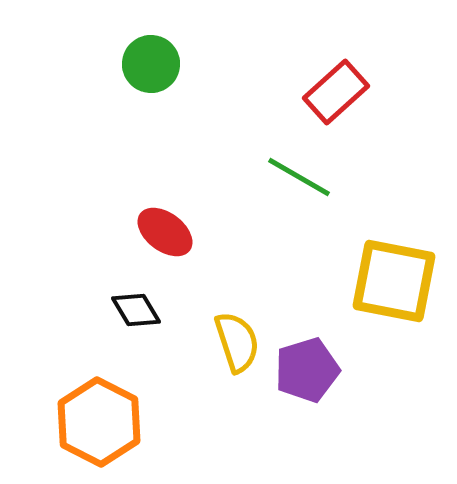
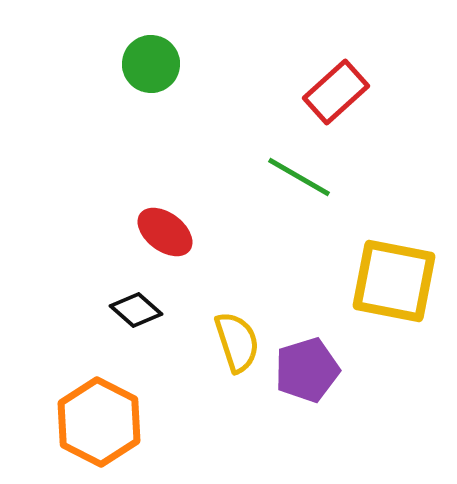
black diamond: rotated 18 degrees counterclockwise
